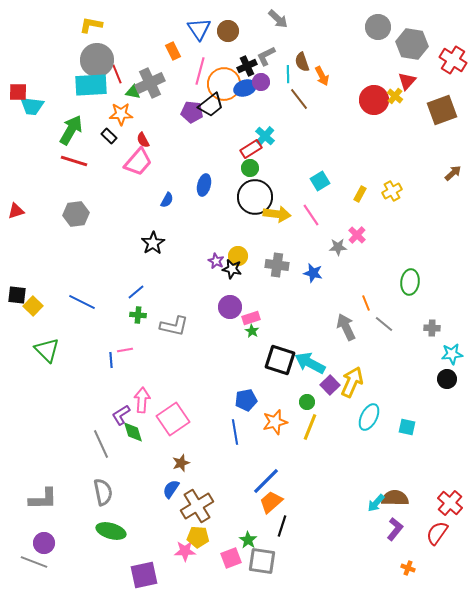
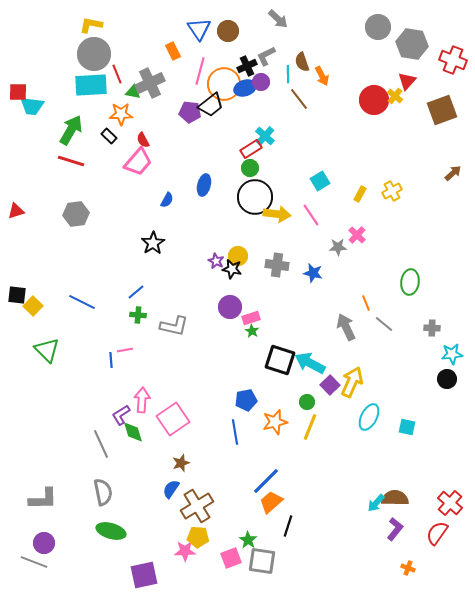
gray circle at (97, 60): moved 3 px left, 6 px up
red cross at (453, 60): rotated 12 degrees counterclockwise
purple pentagon at (192, 112): moved 2 px left
red line at (74, 161): moved 3 px left
black line at (282, 526): moved 6 px right
